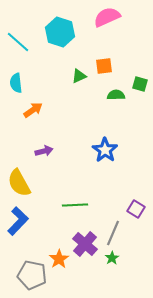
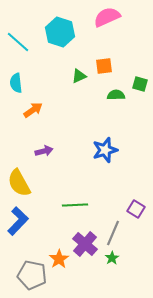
blue star: rotated 20 degrees clockwise
